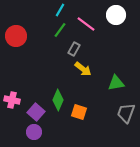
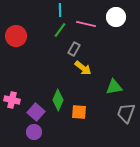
cyan line: rotated 32 degrees counterclockwise
white circle: moved 2 px down
pink line: rotated 24 degrees counterclockwise
yellow arrow: moved 1 px up
green triangle: moved 2 px left, 4 px down
orange square: rotated 14 degrees counterclockwise
